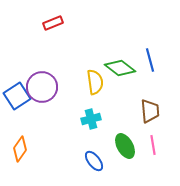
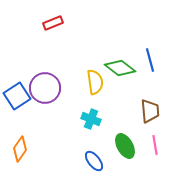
purple circle: moved 3 px right, 1 px down
cyan cross: rotated 36 degrees clockwise
pink line: moved 2 px right
